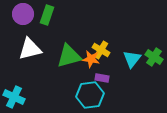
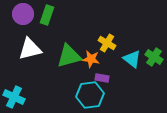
yellow cross: moved 6 px right, 7 px up
cyan triangle: rotated 30 degrees counterclockwise
